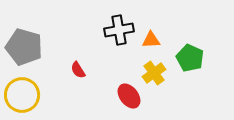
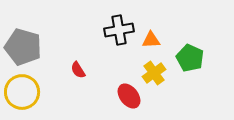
gray pentagon: moved 1 px left
yellow circle: moved 3 px up
